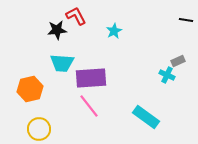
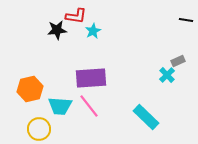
red L-shape: rotated 125 degrees clockwise
cyan star: moved 21 px left
cyan trapezoid: moved 2 px left, 43 px down
cyan cross: rotated 21 degrees clockwise
cyan rectangle: rotated 8 degrees clockwise
